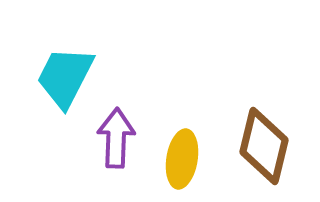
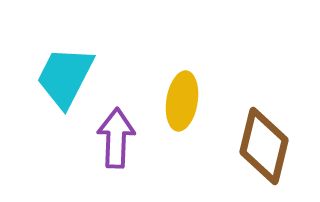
yellow ellipse: moved 58 px up
